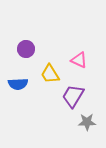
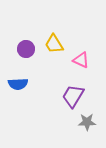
pink triangle: moved 2 px right
yellow trapezoid: moved 4 px right, 30 px up
